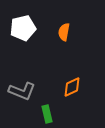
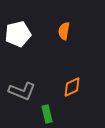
white pentagon: moved 5 px left, 6 px down
orange semicircle: moved 1 px up
